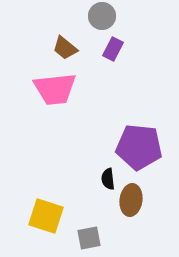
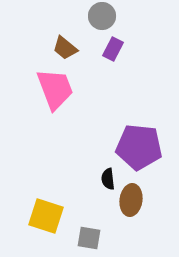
pink trapezoid: rotated 105 degrees counterclockwise
gray square: rotated 20 degrees clockwise
